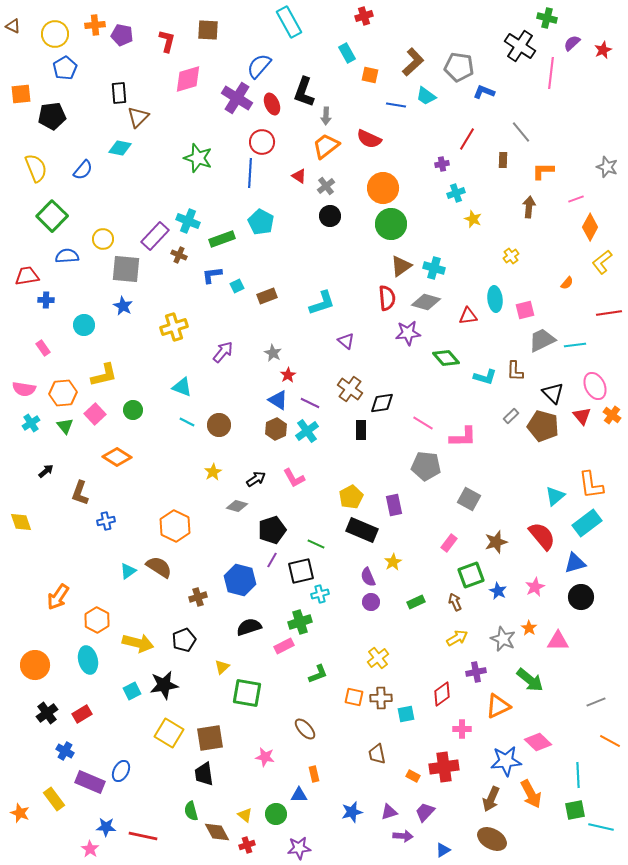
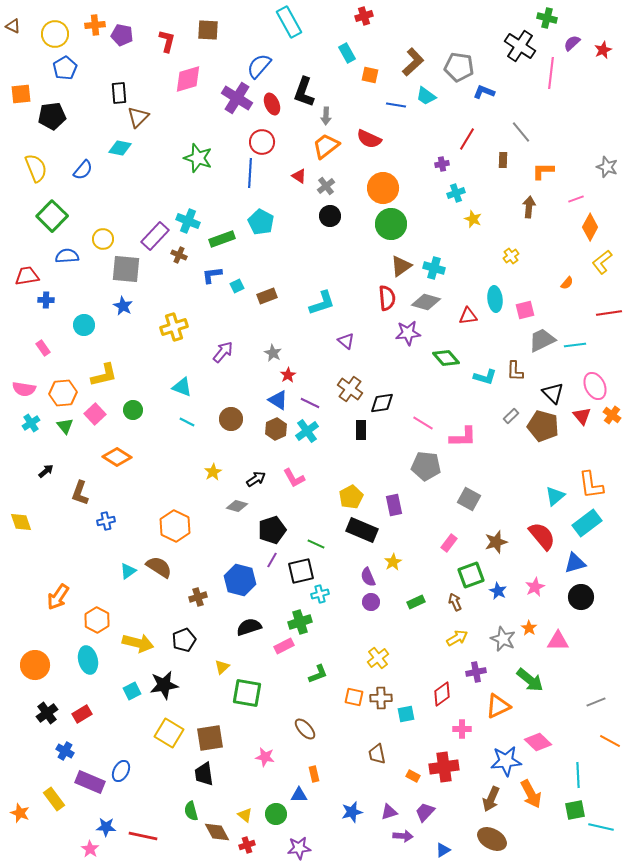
brown circle at (219, 425): moved 12 px right, 6 px up
